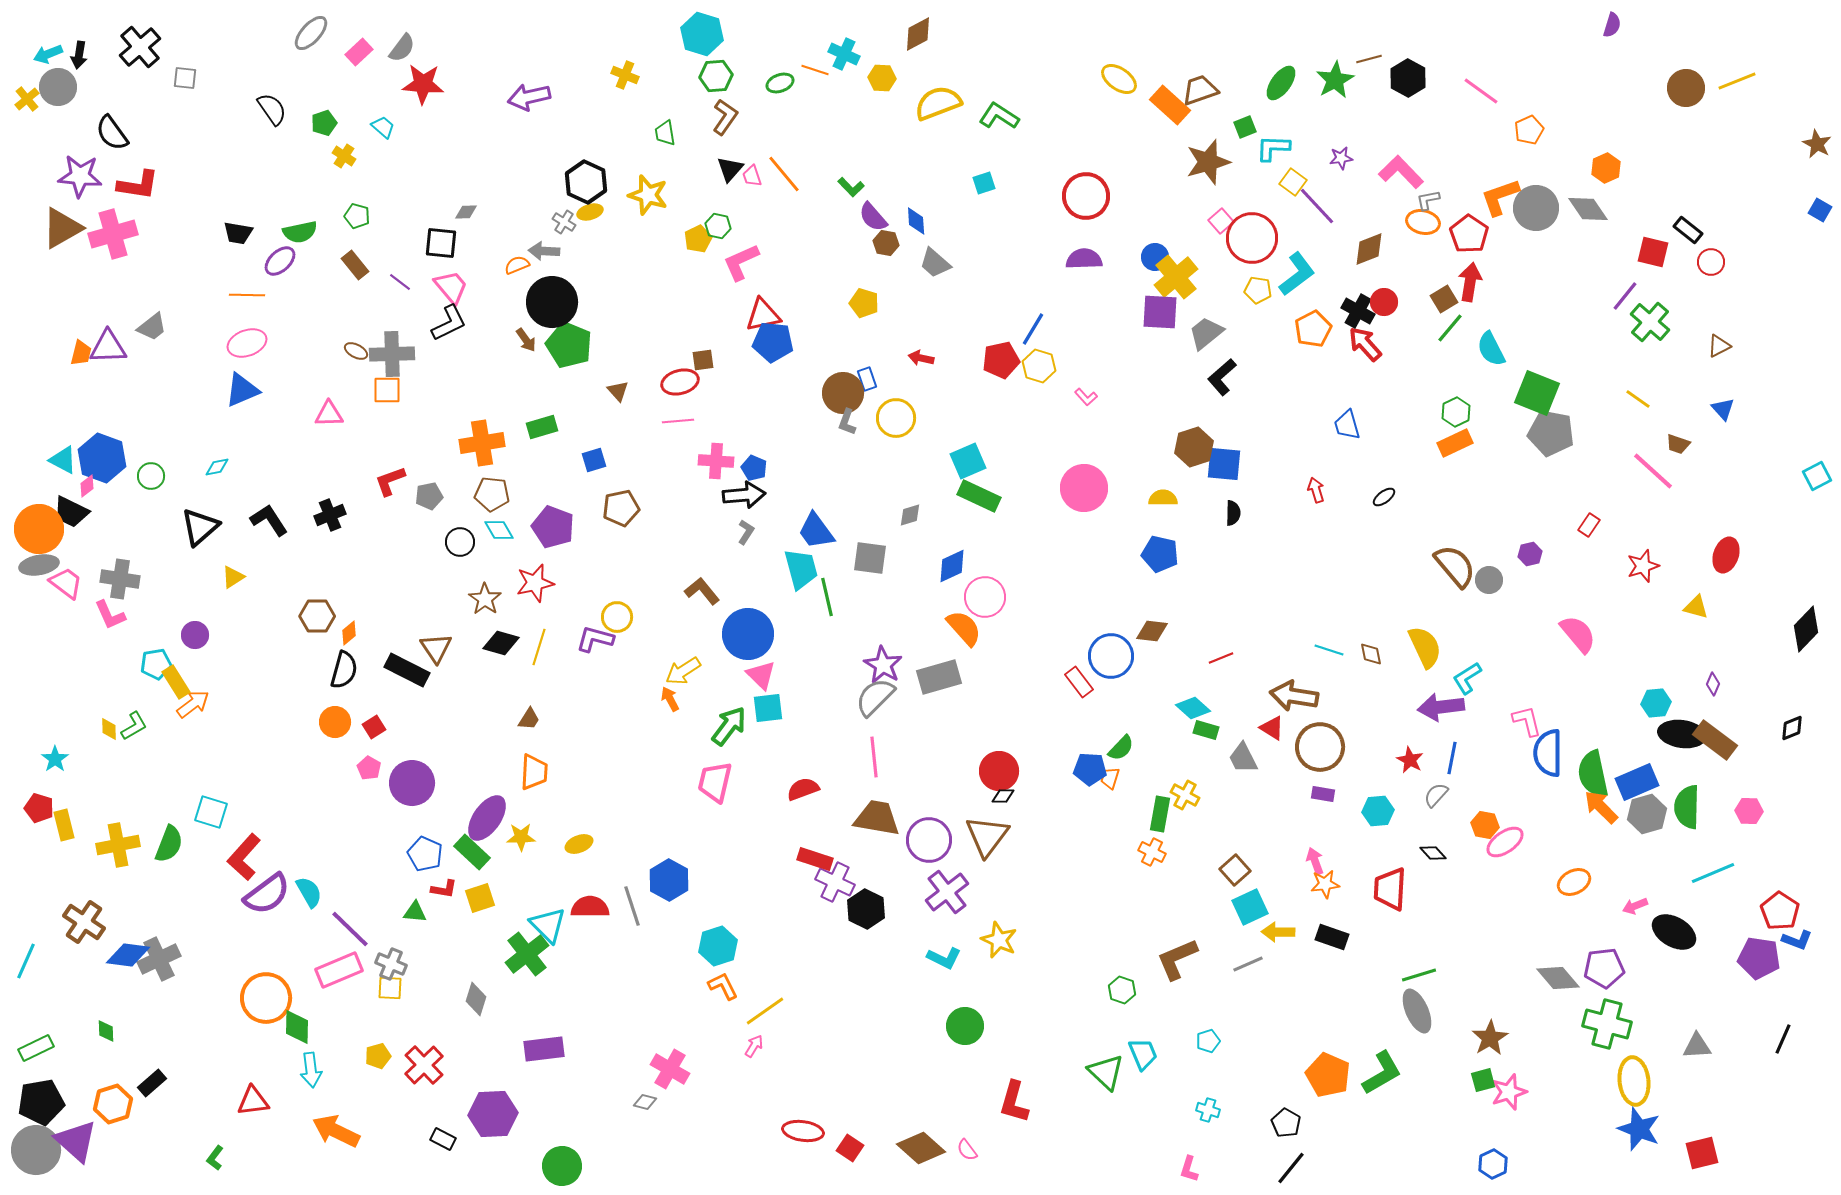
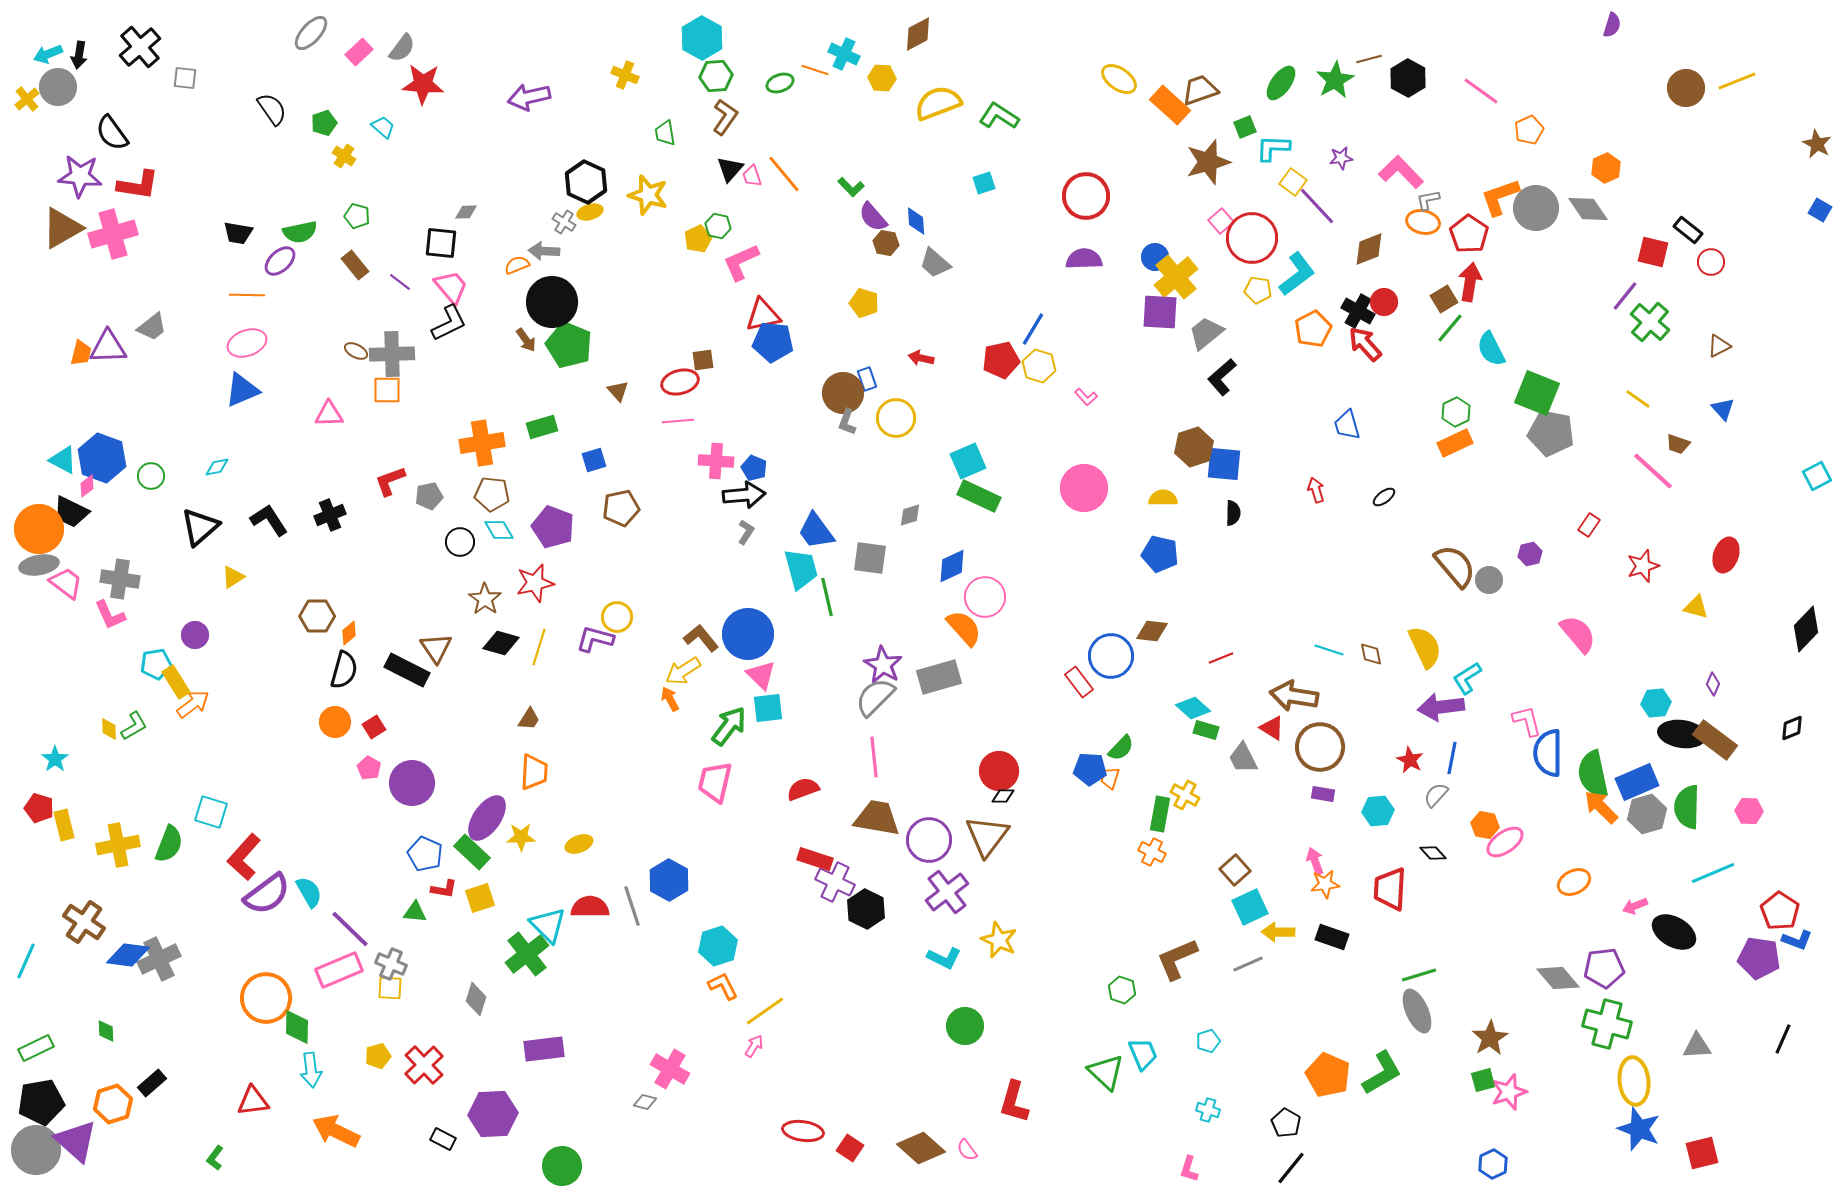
cyan hexagon at (702, 34): moved 4 px down; rotated 12 degrees clockwise
brown L-shape at (702, 591): moved 1 px left, 47 px down
